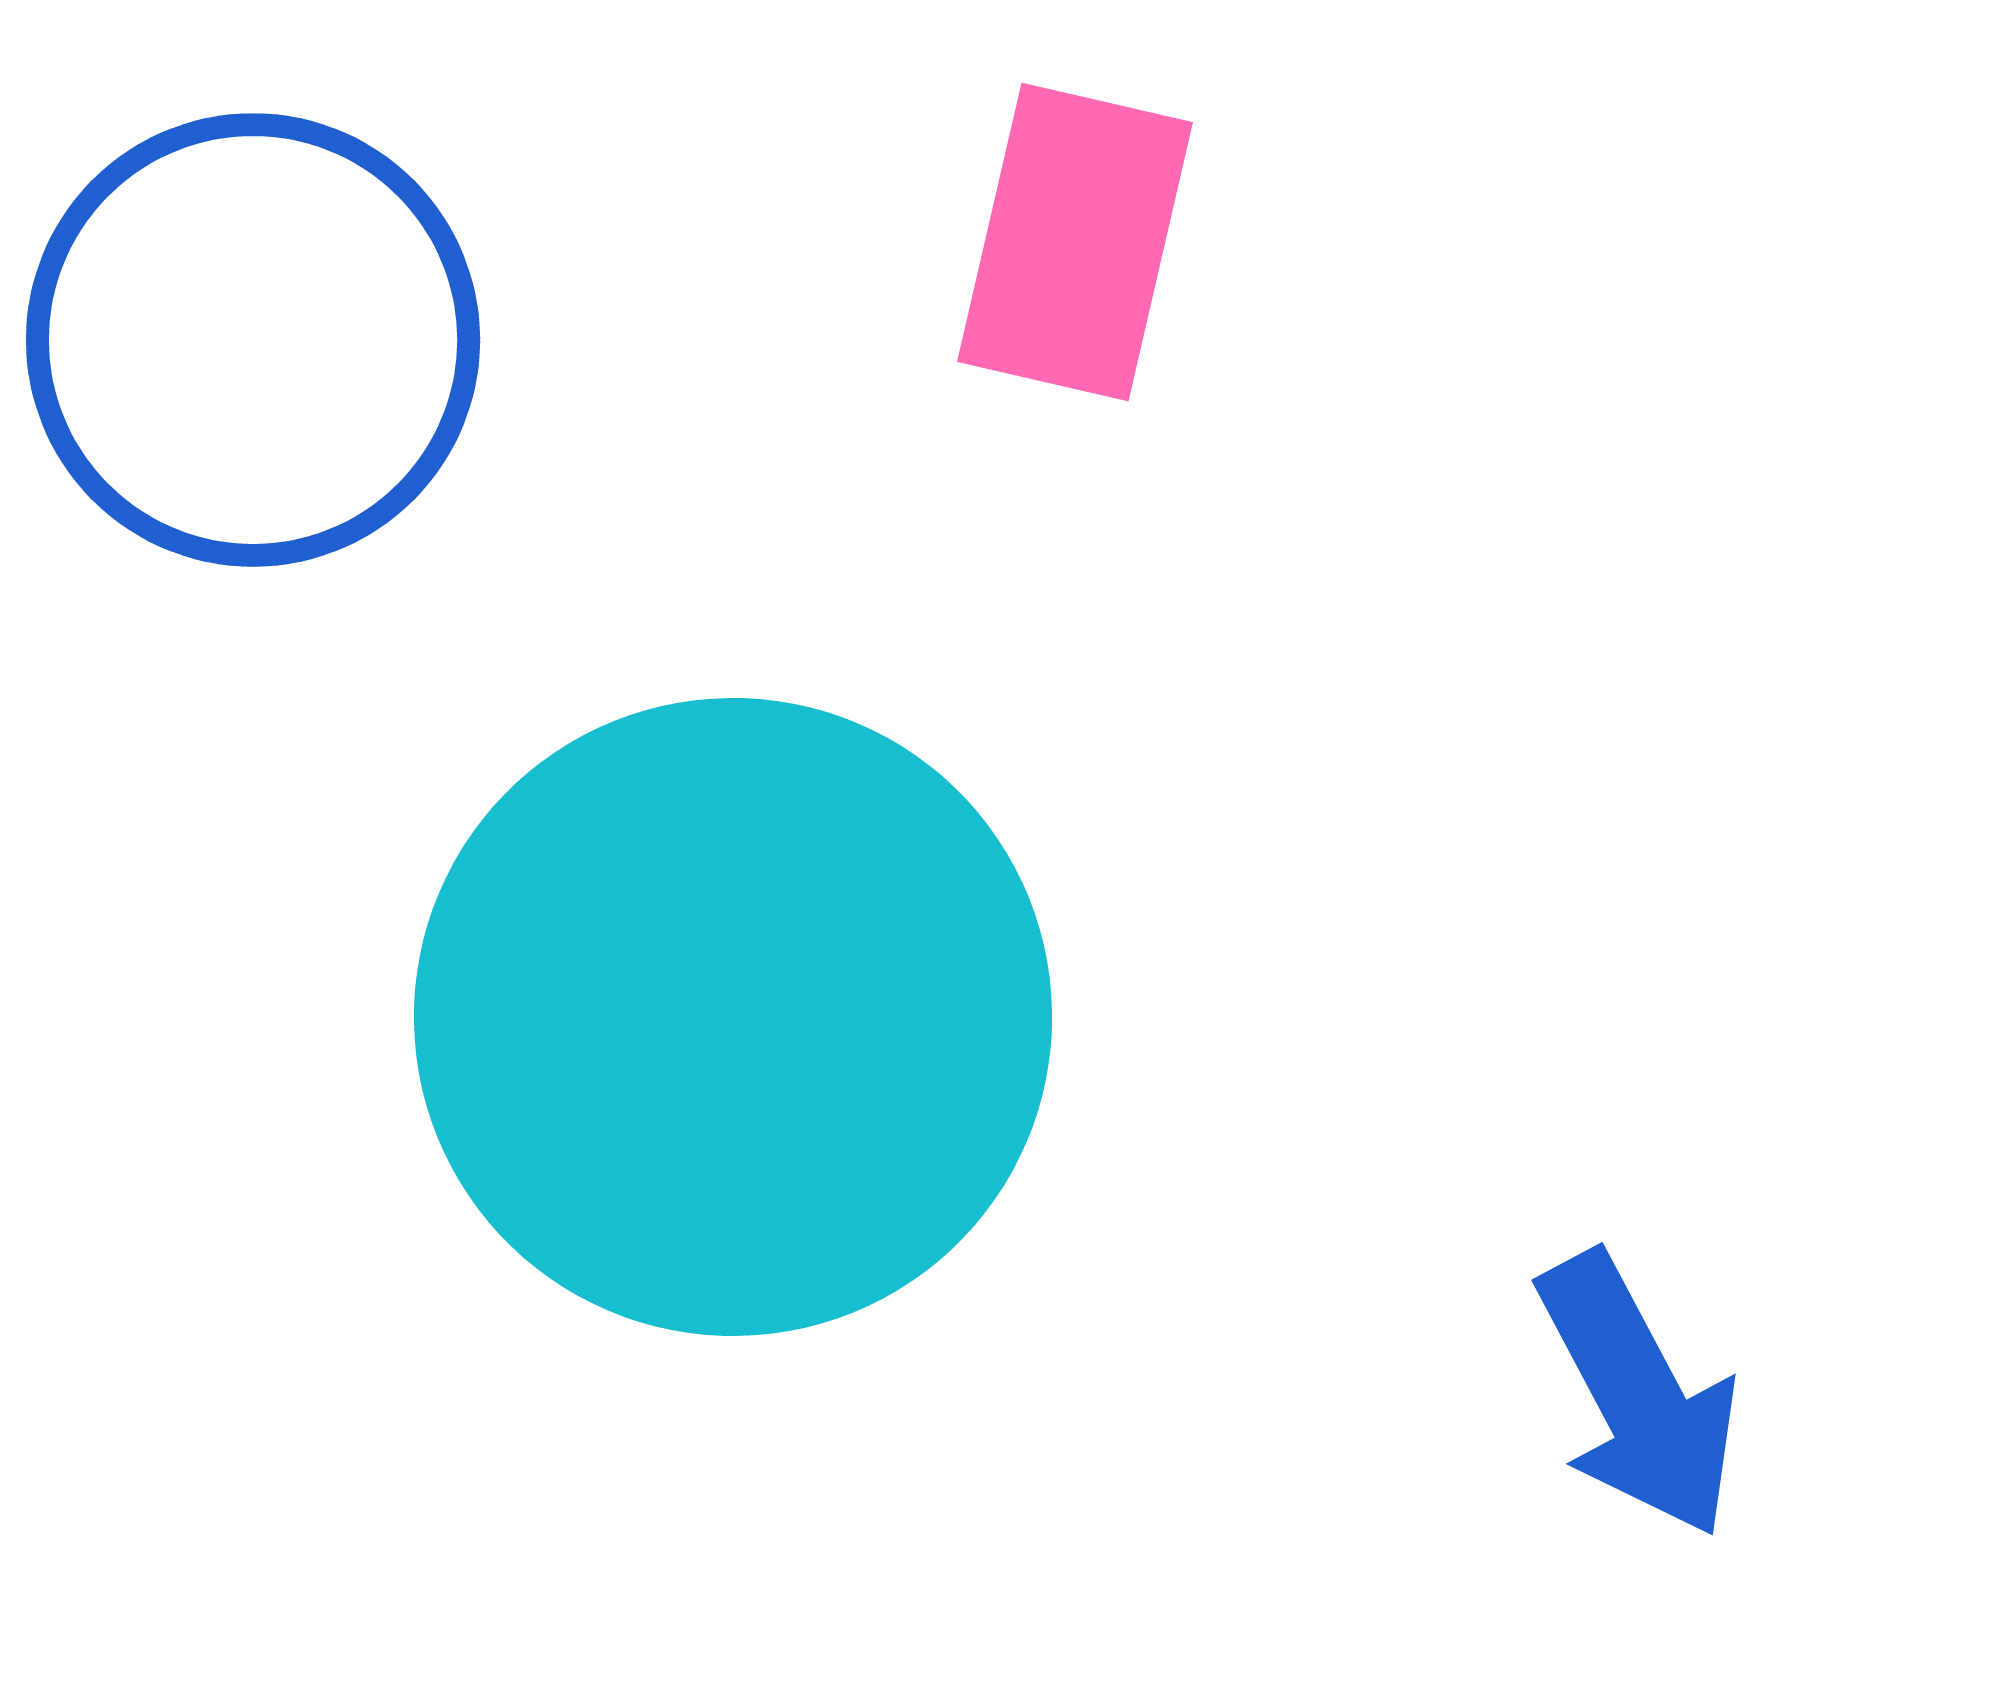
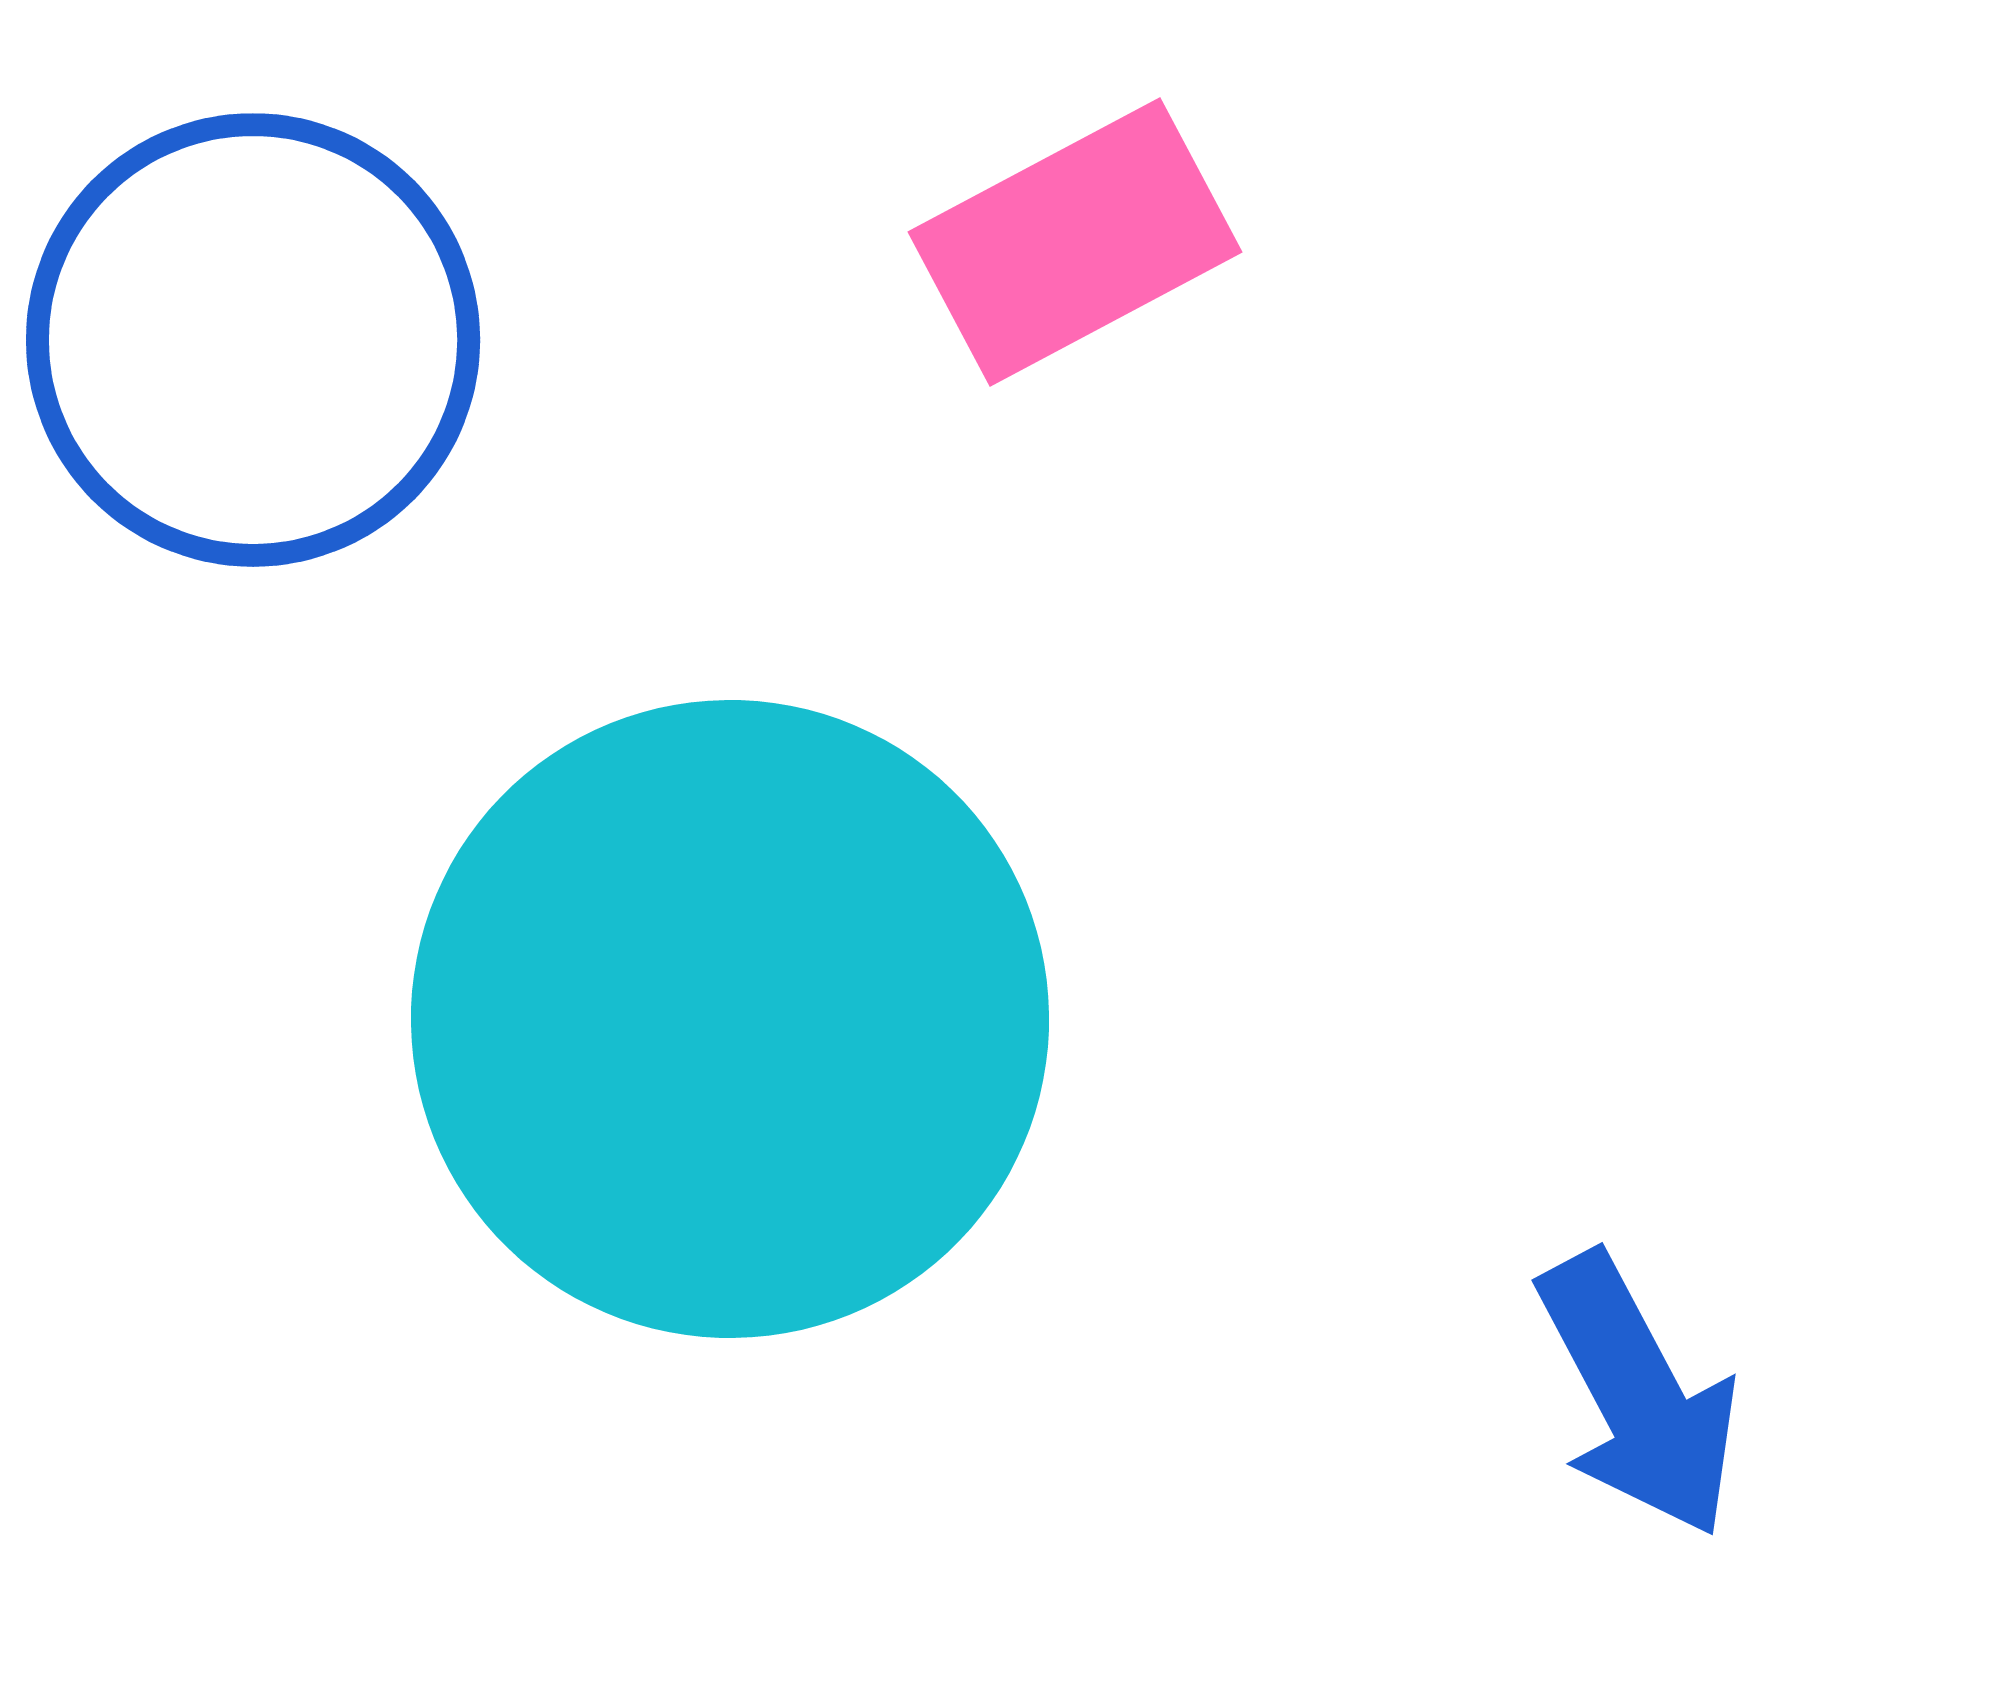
pink rectangle: rotated 49 degrees clockwise
cyan circle: moved 3 px left, 2 px down
